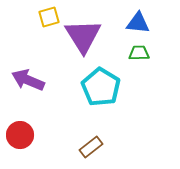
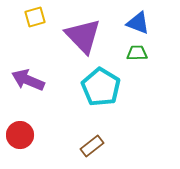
yellow square: moved 14 px left
blue triangle: rotated 15 degrees clockwise
purple triangle: rotated 12 degrees counterclockwise
green trapezoid: moved 2 px left
brown rectangle: moved 1 px right, 1 px up
